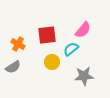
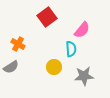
pink semicircle: moved 1 px left
red square: moved 18 px up; rotated 30 degrees counterclockwise
cyan semicircle: rotated 126 degrees clockwise
yellow circle: moved 2 px right, 5 px down
gray semicircle: moved 2 px left
